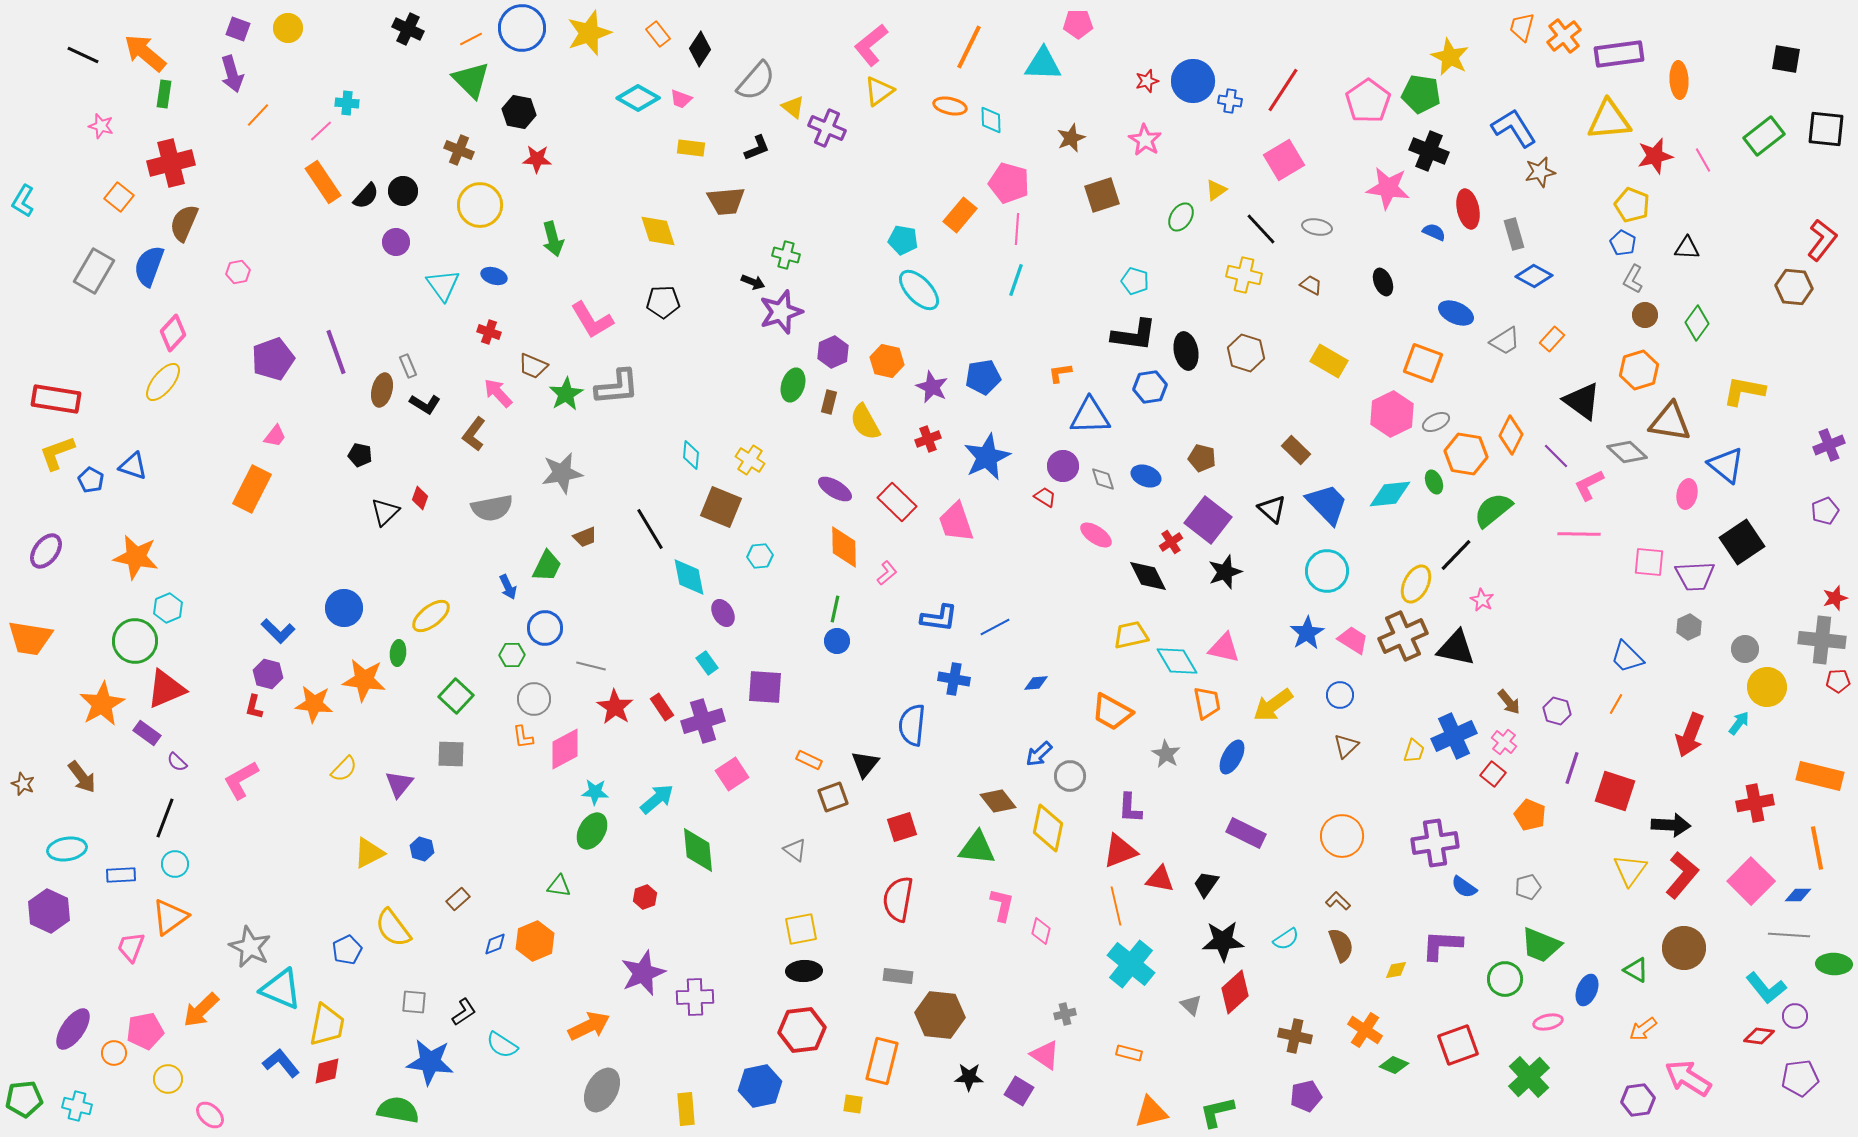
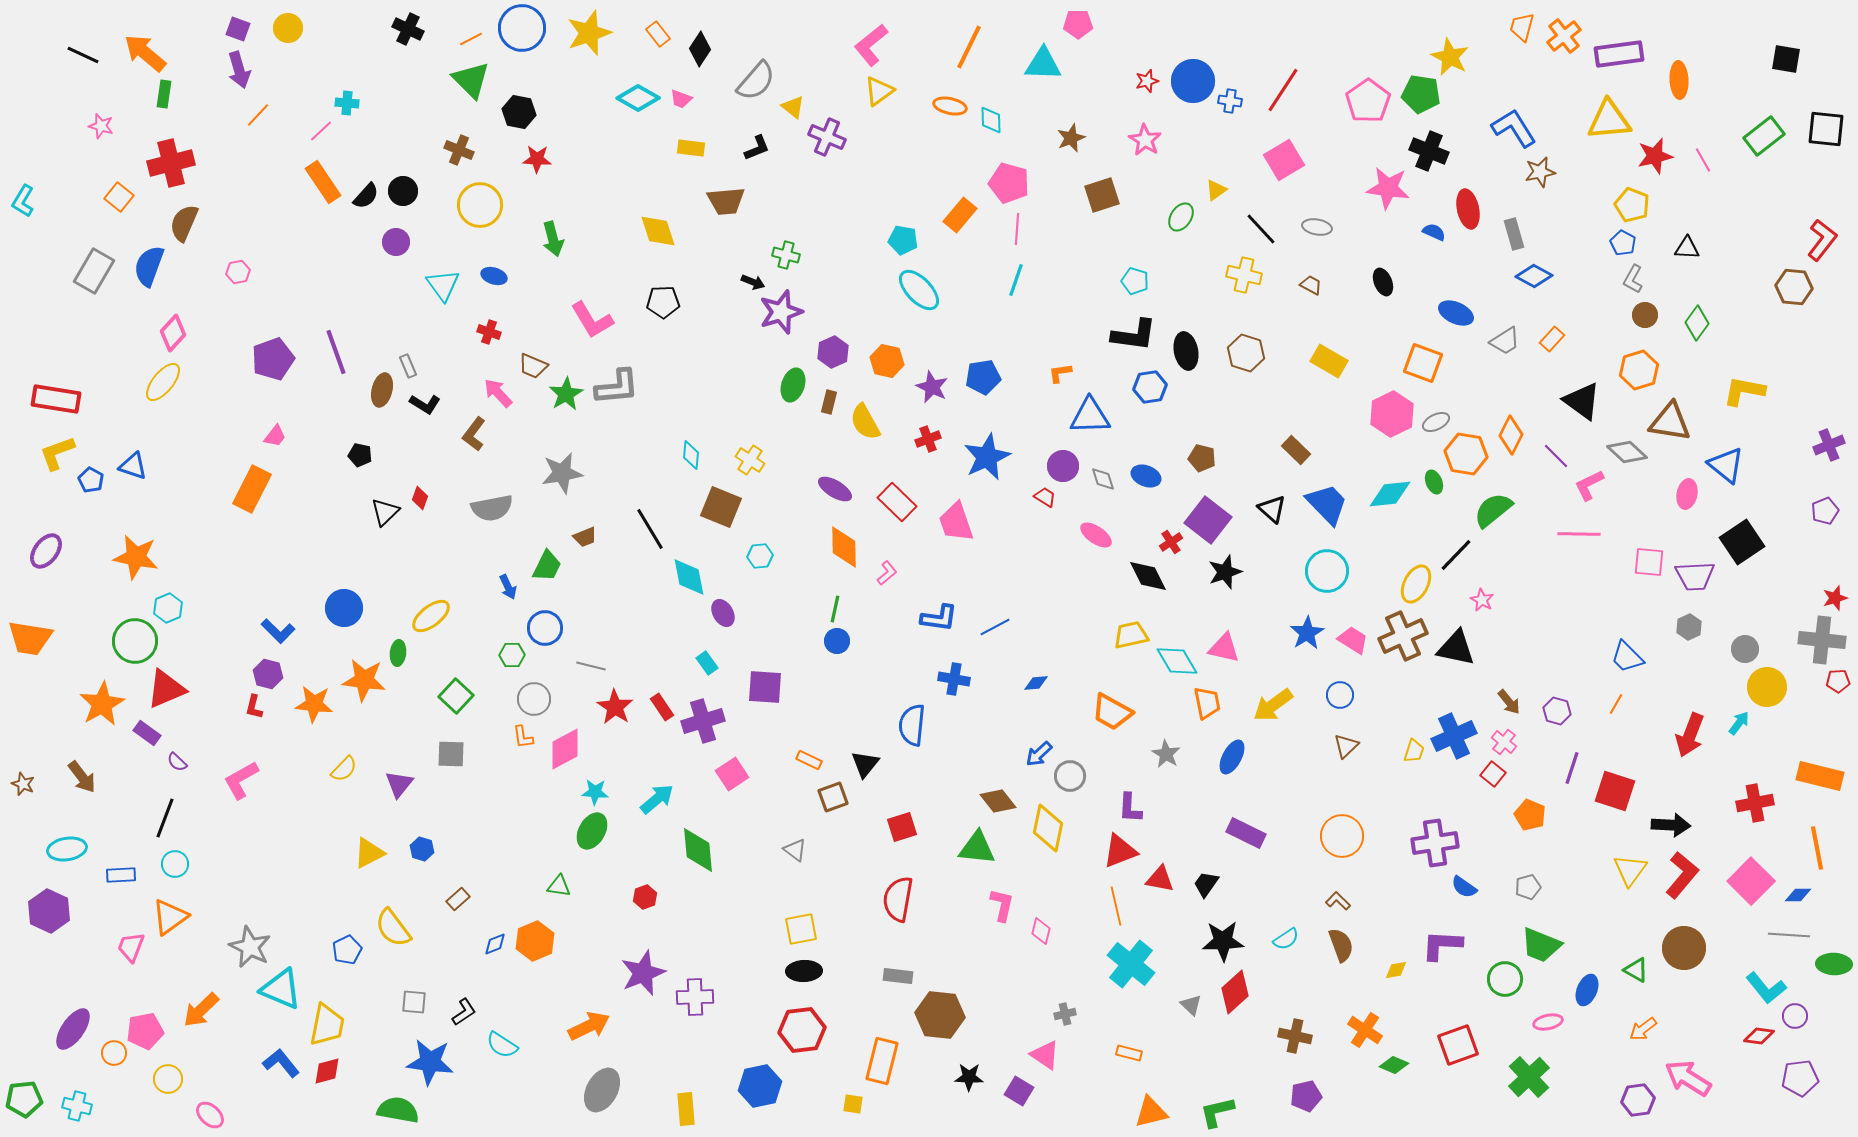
purple arrow at (232, 74): moved 7 px right, 4 px up
purple cross at (827, 128): moved 9 px down
